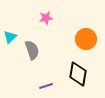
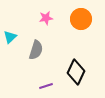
orange circle: moved 5 px left, 20 px up
gray semicircle: moved 4 px right; rotated 36 degrees clockwise
black diamond: moved 2 px left, 2 px up; rotated 15 degrees clockwise
